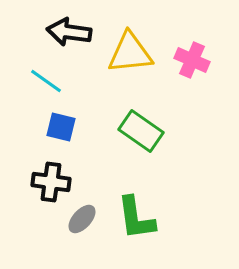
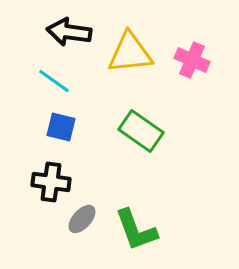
cyan line: moved 8 px right
green L-shape: moved 12 px down; rotated 12 degrees counterclockwise
